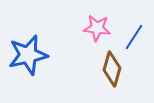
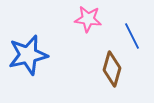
pink star: moved 9 px left, 9 px up
blue line: moved 2 px left, 1 px up; rotated 60 degrees counterclockwise
